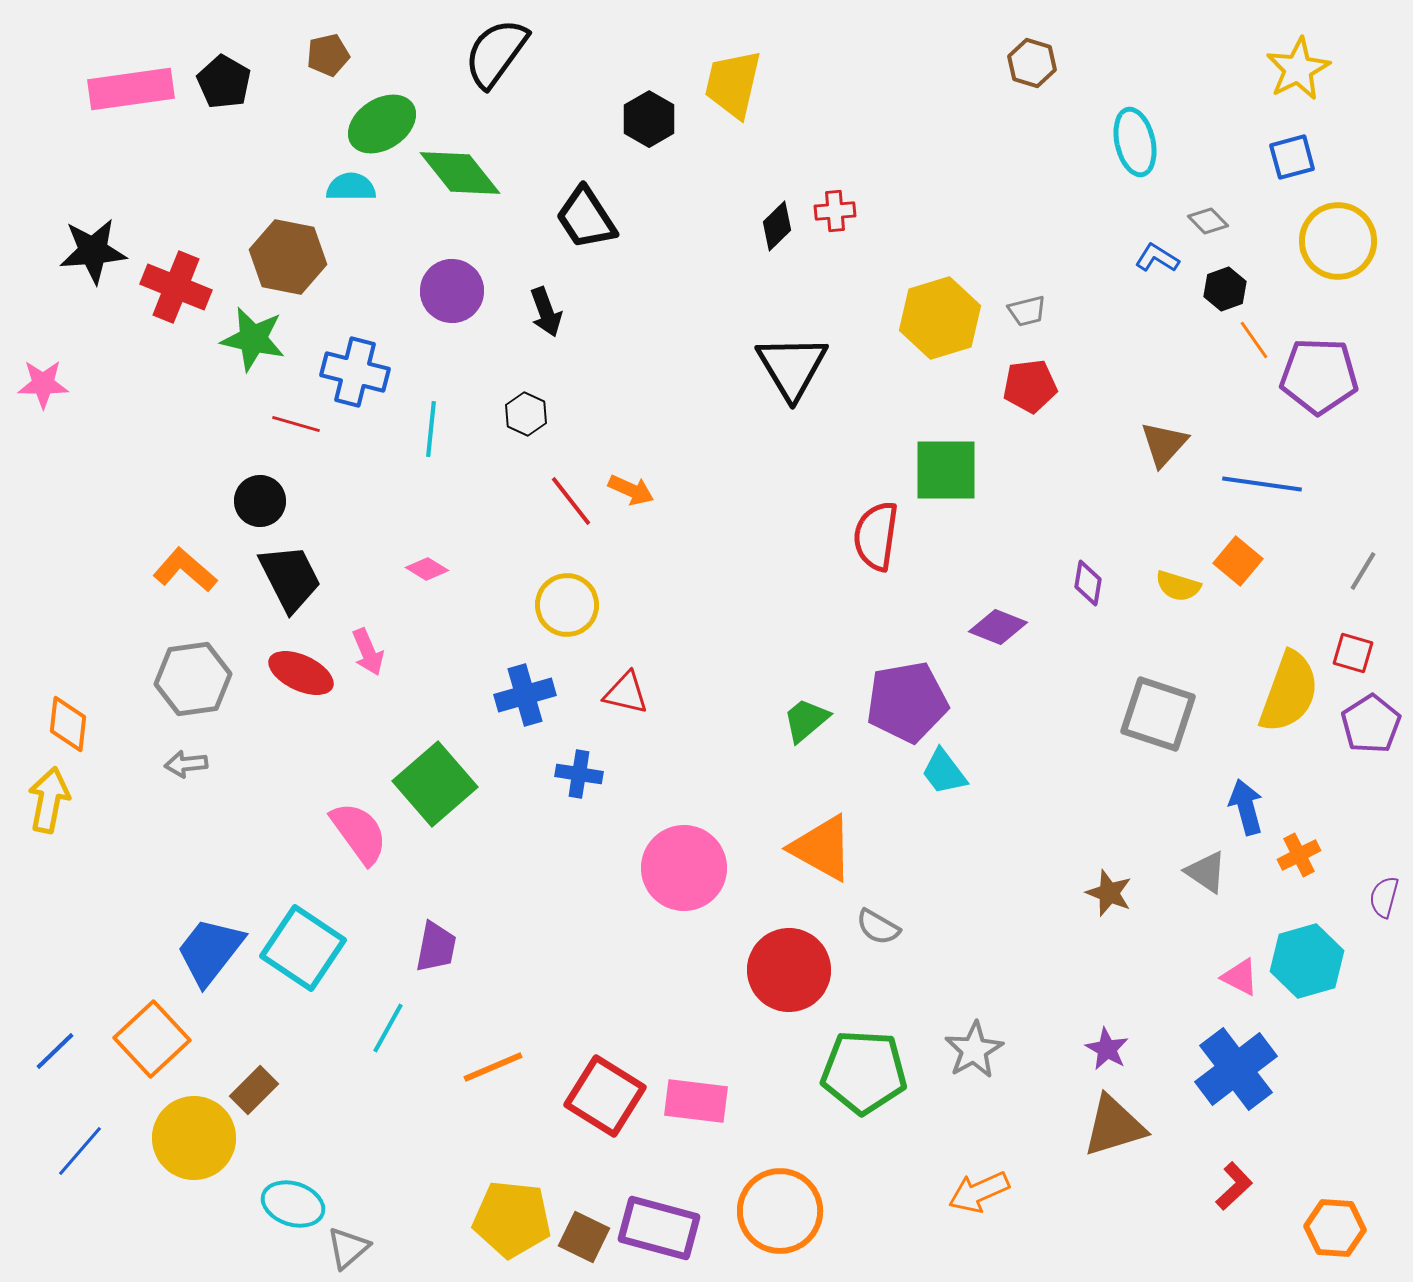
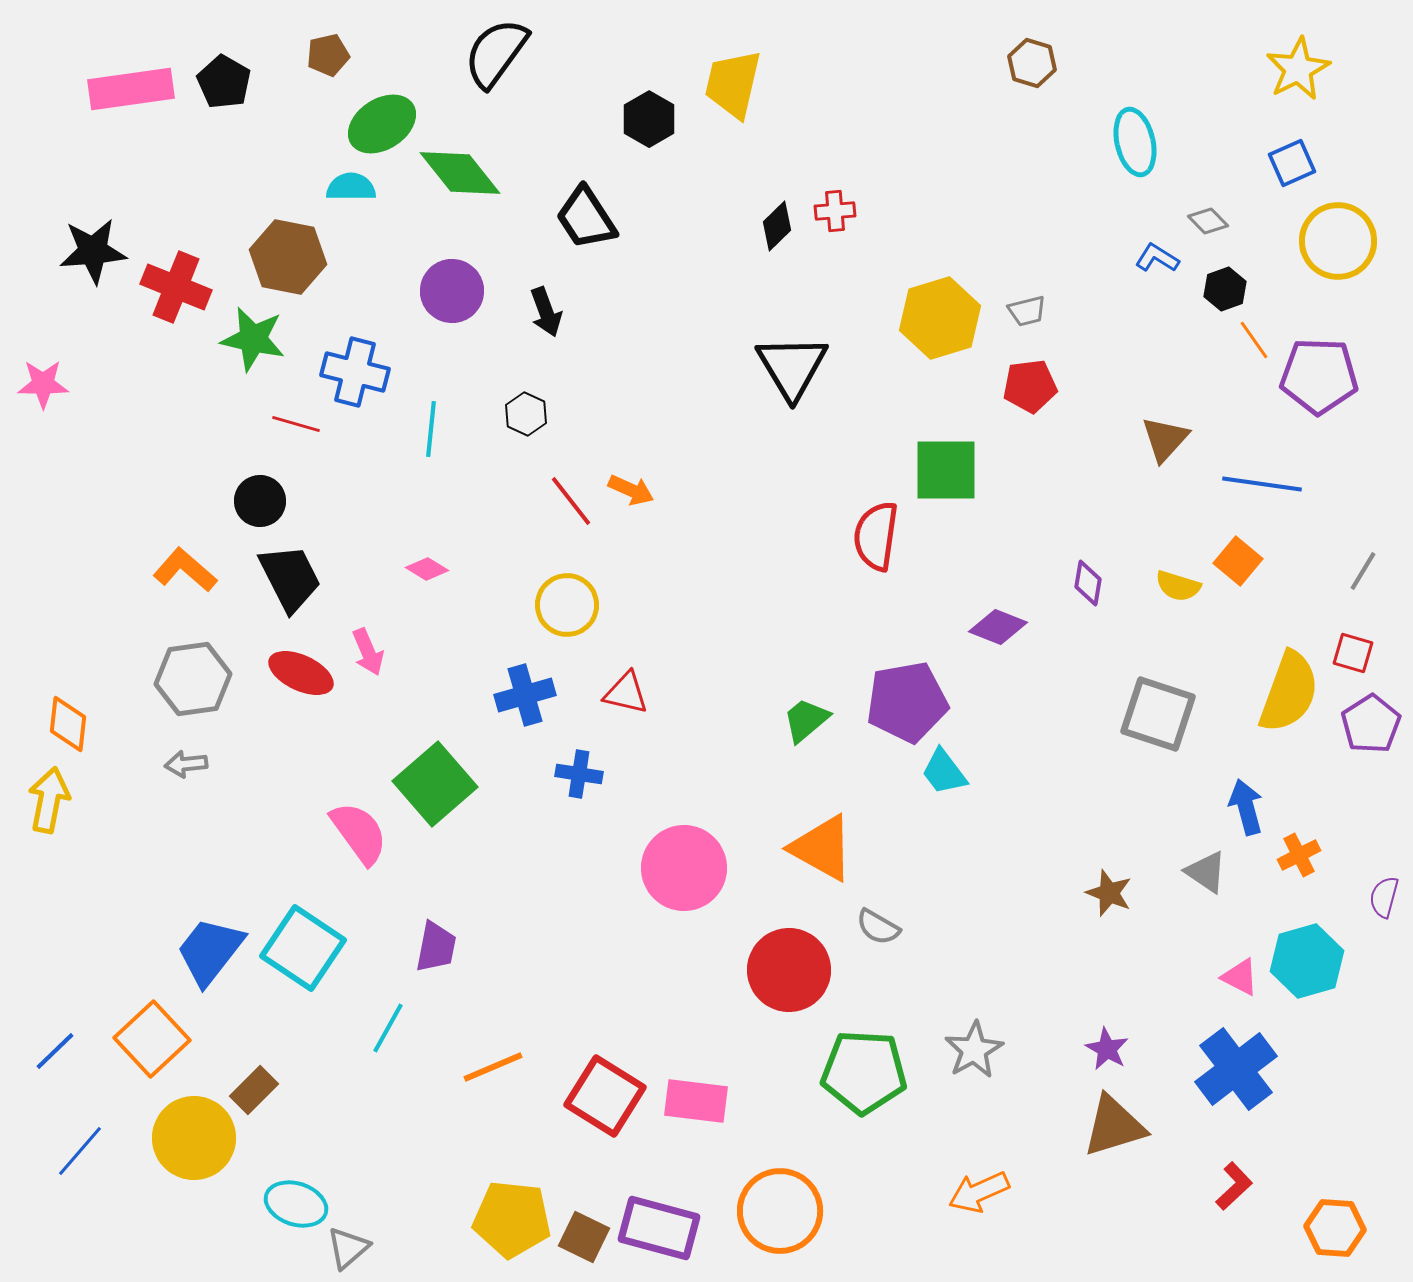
blue square at (1292, 157): moved 6 px down; rotated 9 degrees counterclockwise
brown triangle at (1164, 444): moved 1 px right, 5 px up
cyan ellipse at (293, 1204): moved 3 px right
